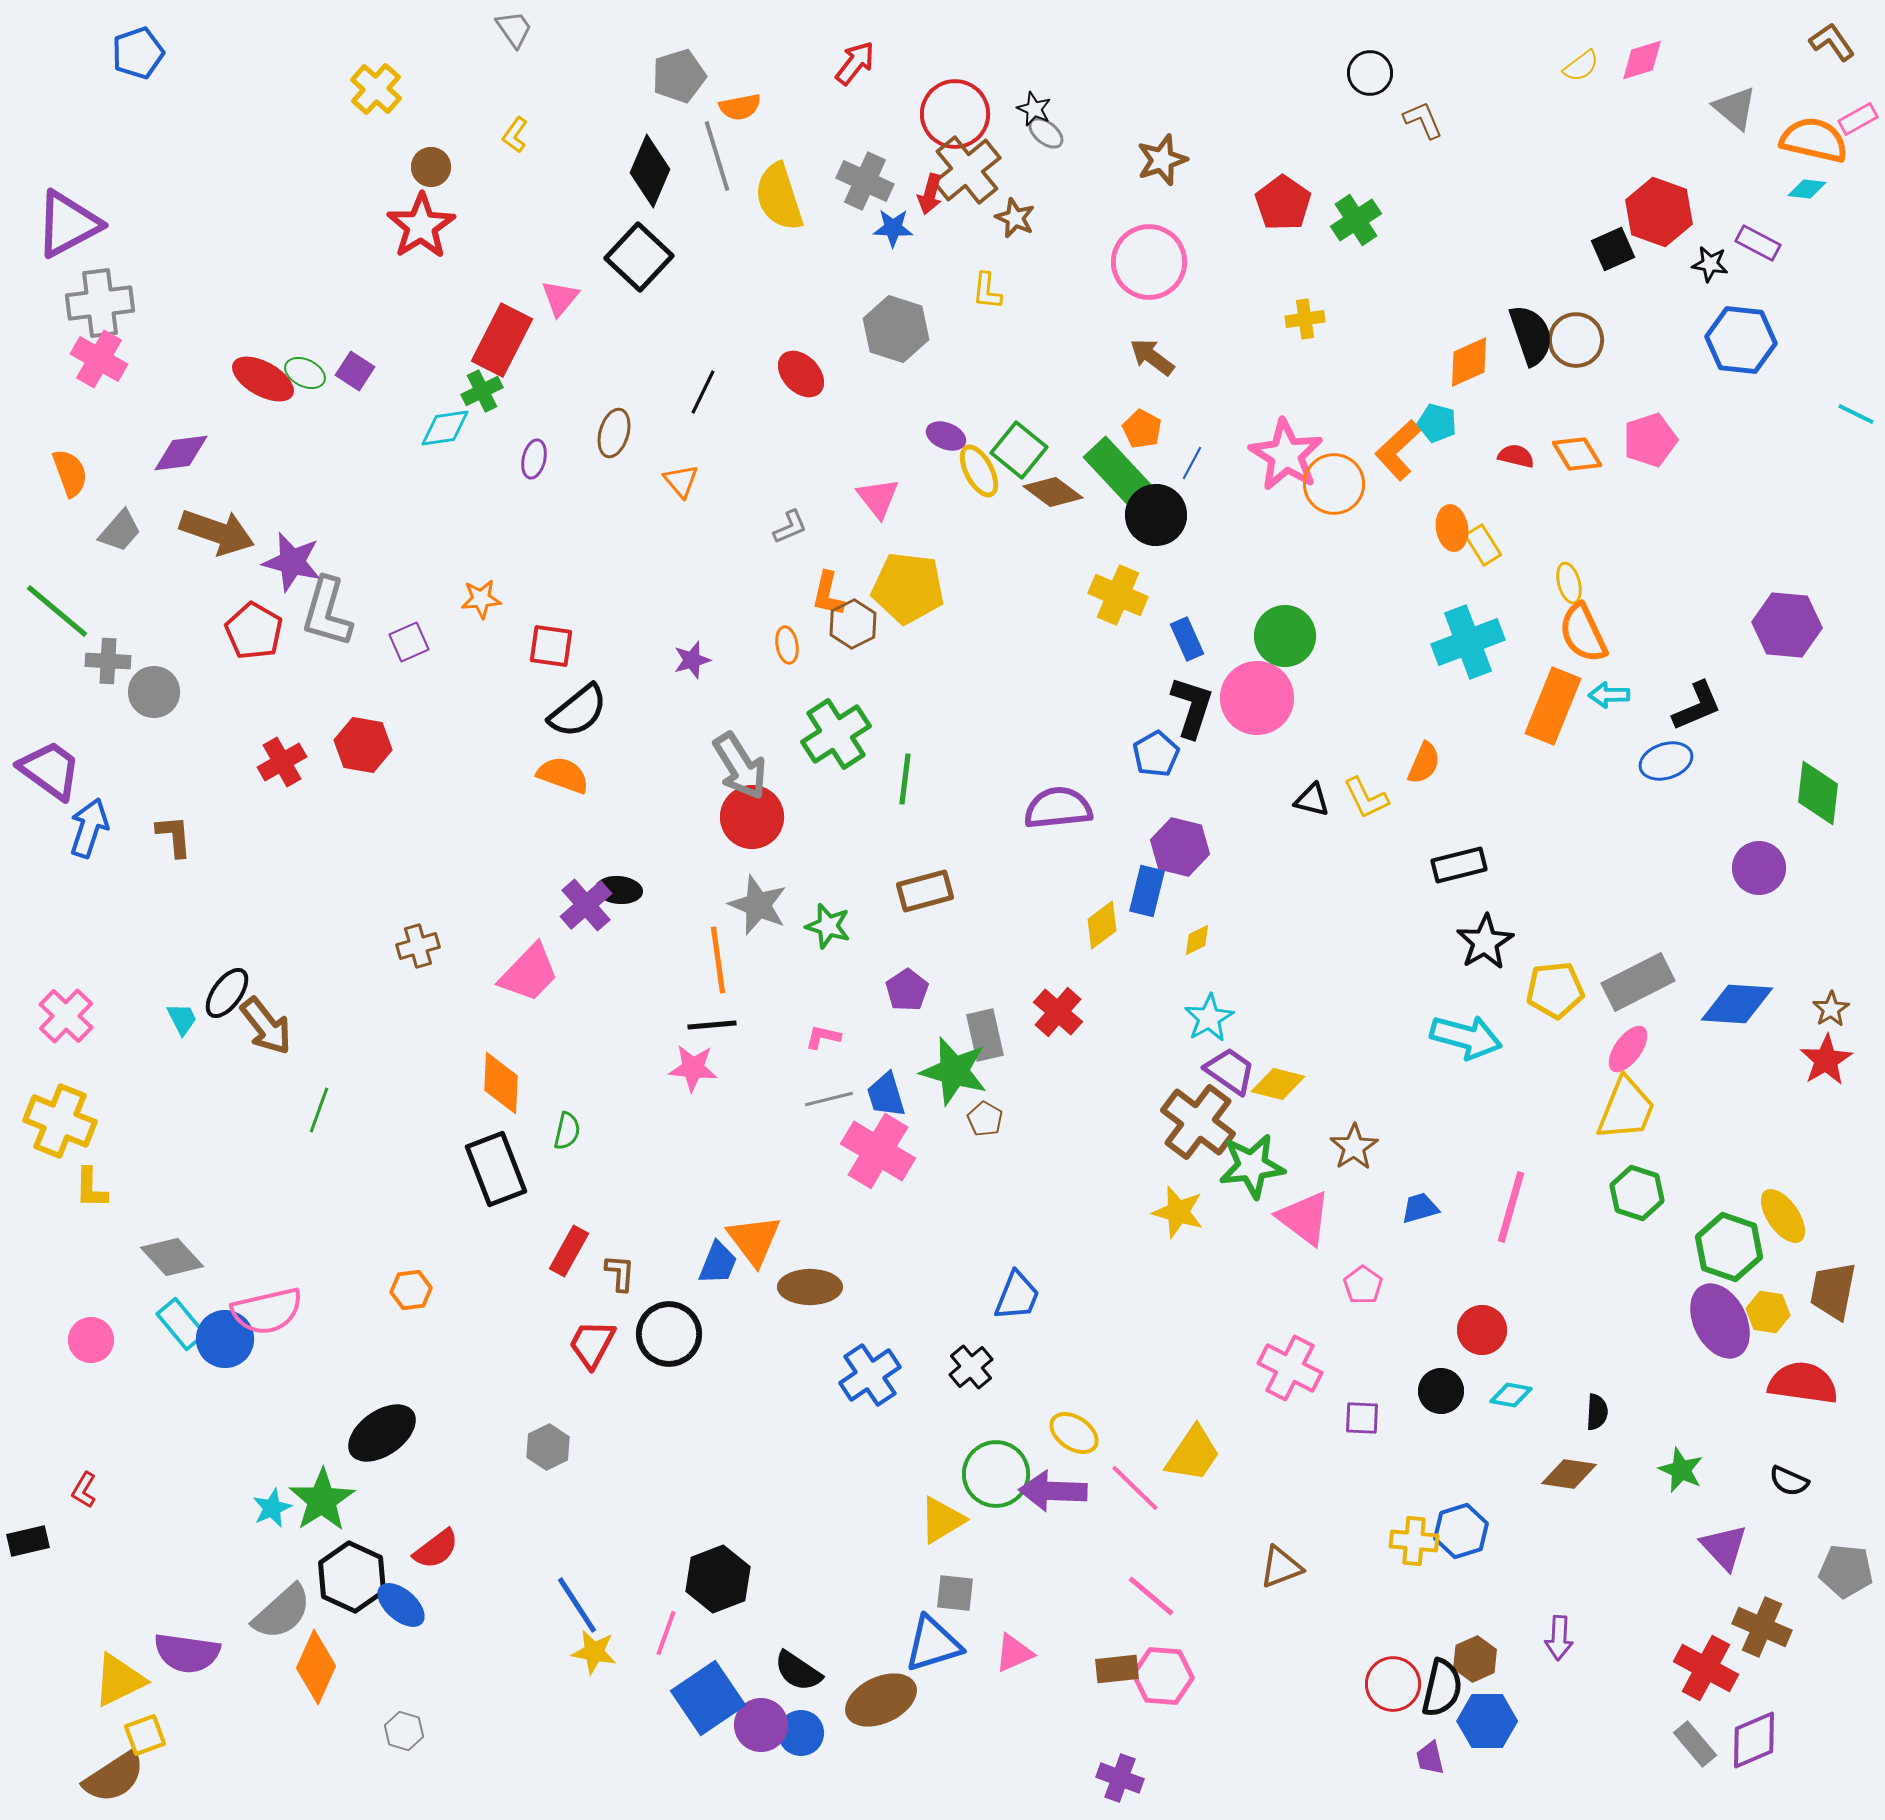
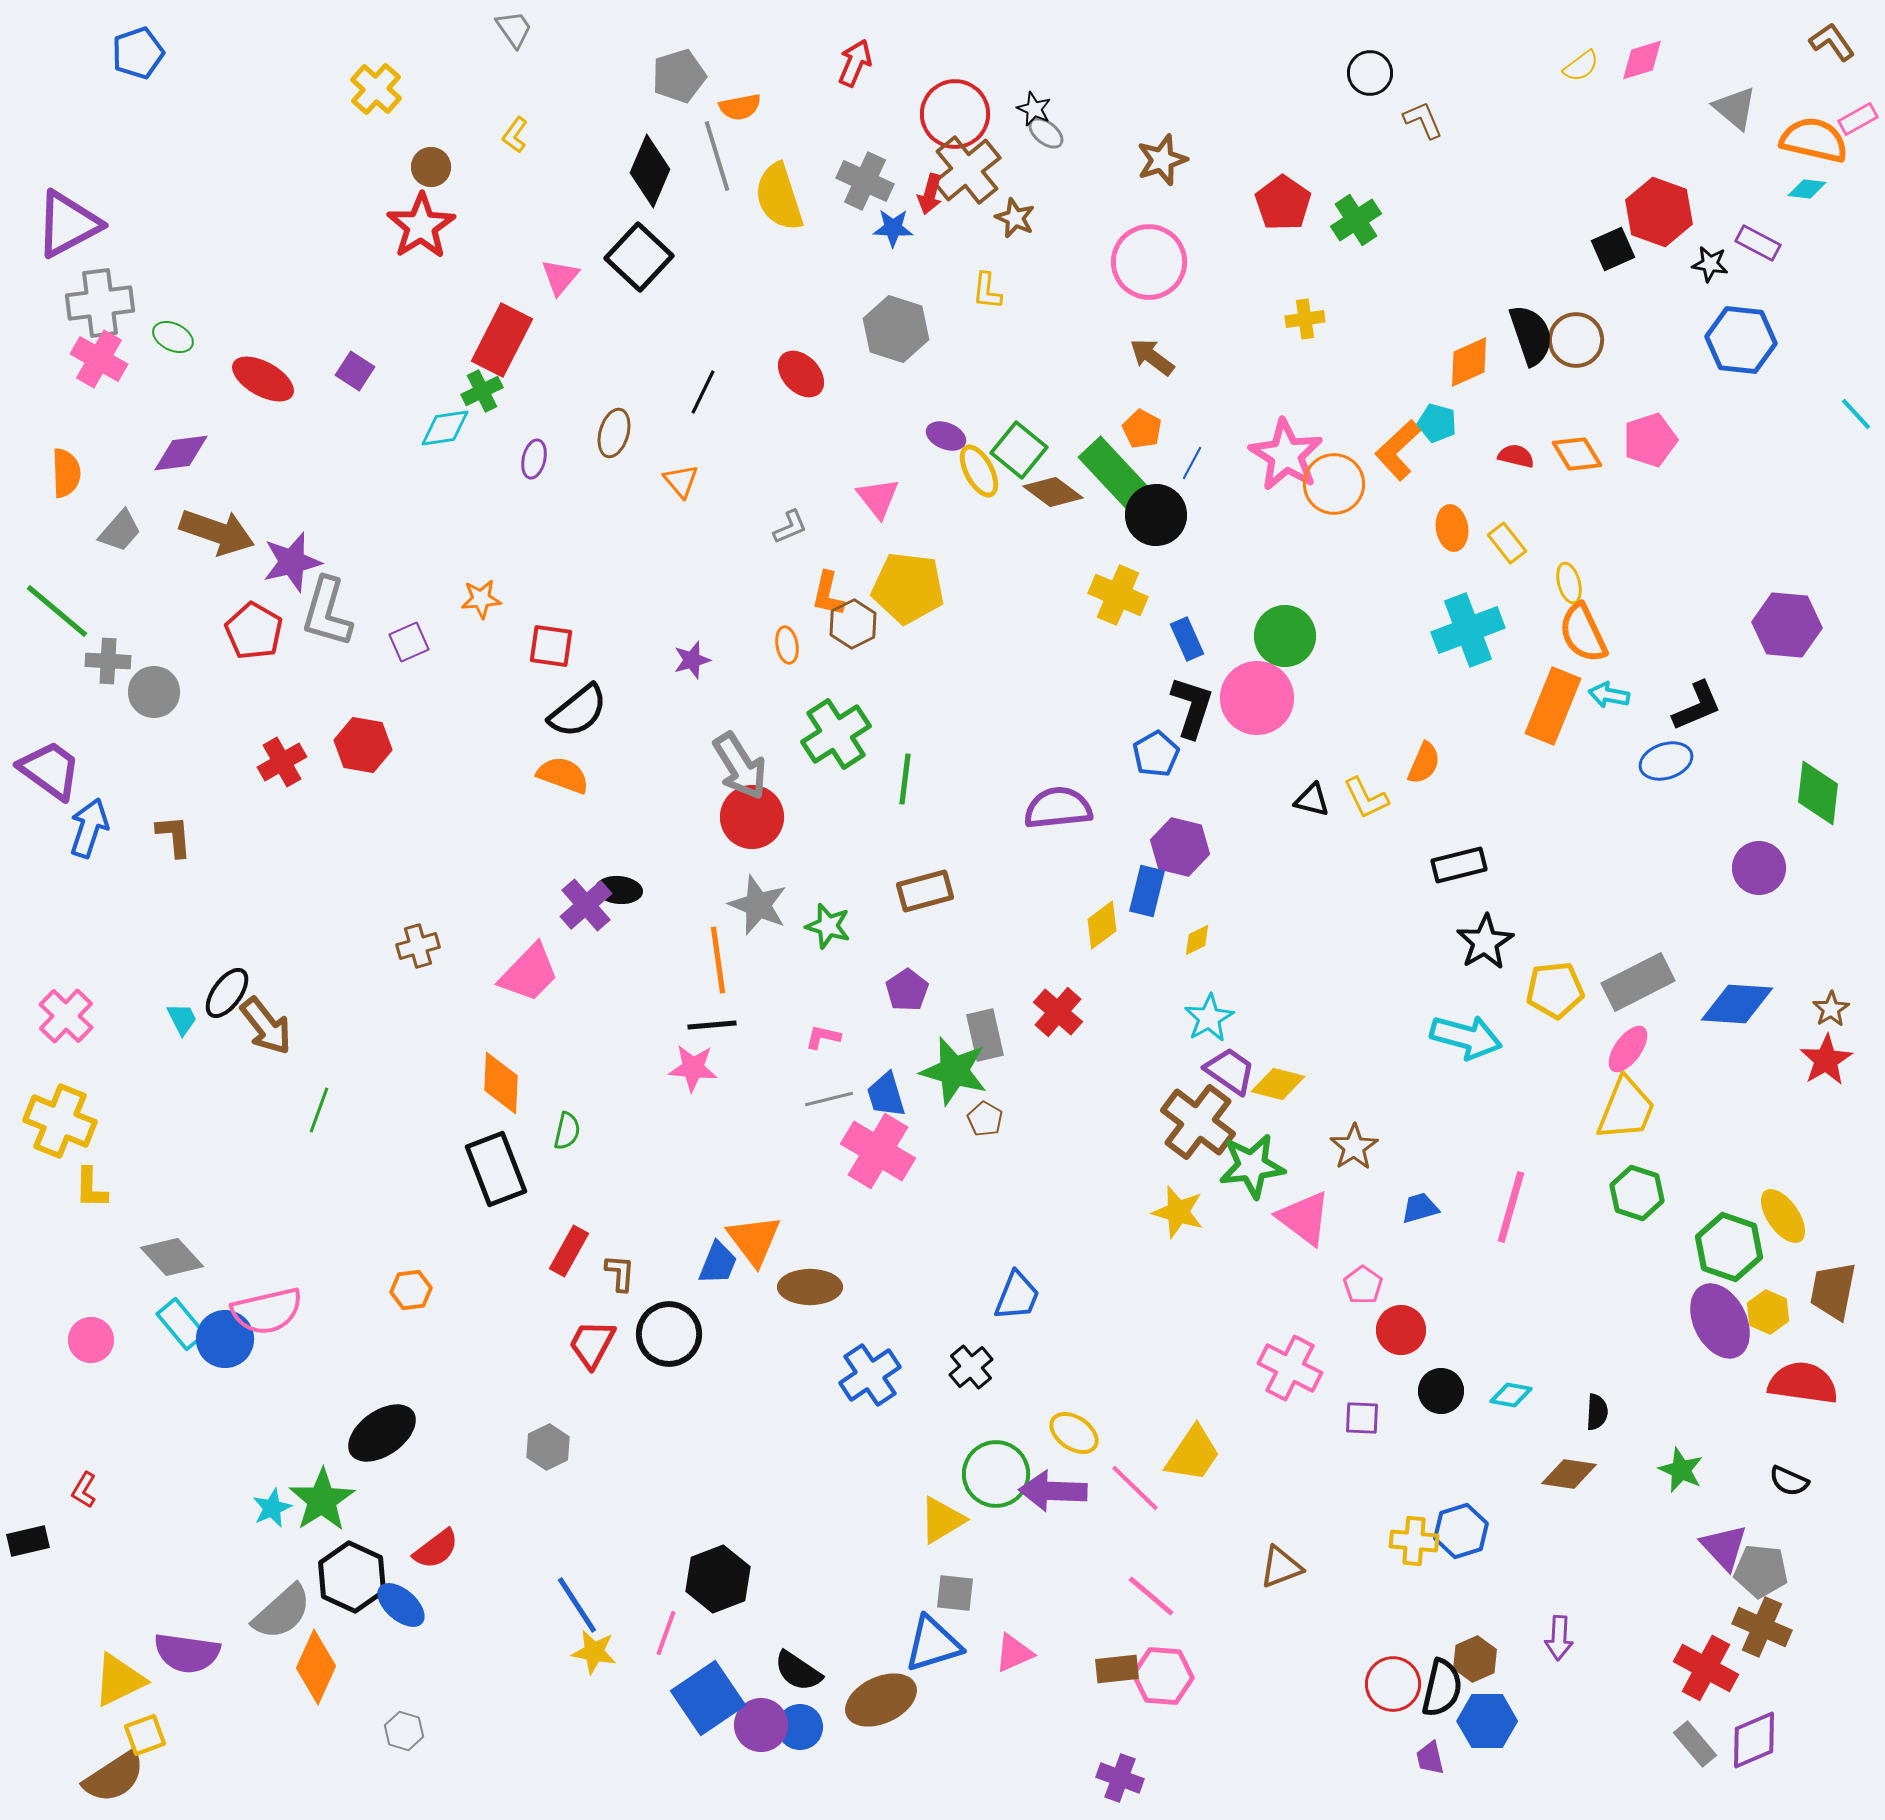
red arrow at (855, 63): rotated 15 degrees counterclockwise
pink triangle at (560, 298): moved 21 px up
green ellipse at (305, 373): moved 132 px left, 36 px up
cyan line at (1856, 414): rotated 21 degrees clockwise
orange semicircle at (70, 473): moved 4 px left; rotated 18 degrees clockwise
green rectangle at (1119, 473): moved 5 px left
yellow rectangle at (1483, 545): moved 24 px right, 2 px up; rotated 6 degrees counterclockwise
purple star at (292, 562): rotated 28 degrees counterclockwise
cyan cross at (1468, 642): moved 12 px up
cyan arrow at (1609, 695): rotated 12 degrees clockwise
yellow hexagon at (1768, 1312): rotated 15 degrees clockwise
red circle at (1482, 1330): moved 81 px left
gray pentagon at (1846, 1571): moved 85 px left
blue circle at (801, 1733): moved 1 px left, 6 px up
